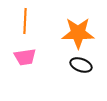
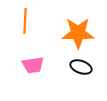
pink trapezoid: moved 8 px right, 8 px down
black ellipse: moved 2 px down
